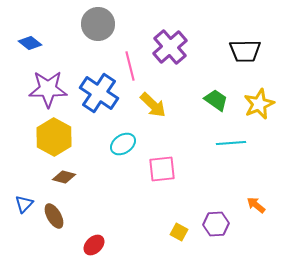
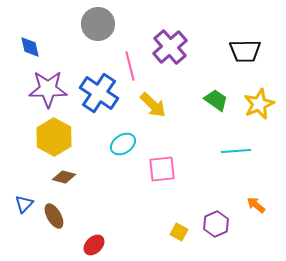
blue diamond: moved 4 px down; rotated 40 degrees clockwise
cyan line: moved 5 px right, 8 px down
purple hexagon: rotated 20 degrees counterclockwise
